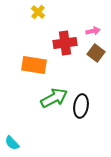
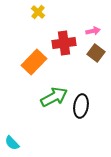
red cross: moved 1 px left
orange rectangle: moved 3 px up; rotated 55 degrees counterclockwise
green arrow: moved 1 px up
